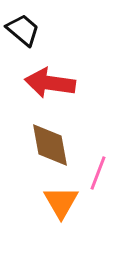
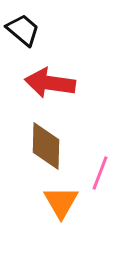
brown diamond: moved 4 px left, 1 px down; rotated 12 degrees clockwise
pink line: moved 2 px right
